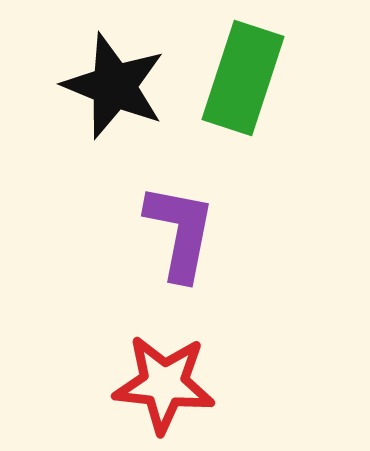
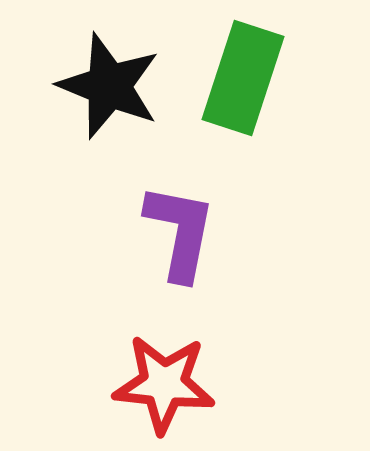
black star: moved 5 px left
